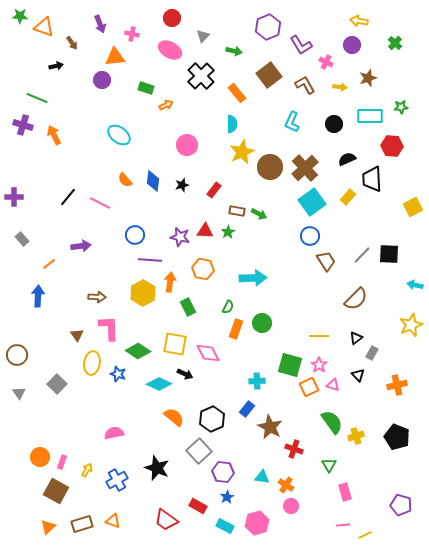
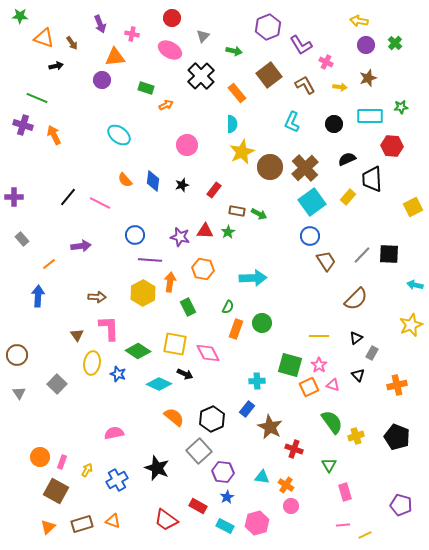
orange triangle at (44, 27): moved 11 px down
purple circle at (352, 45): moved 14 px right
